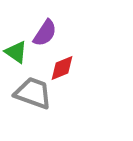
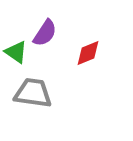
red diamond: moved 26 px right, 15 px up
gray trapezoid: rotated 12 degrees counterclockwise
